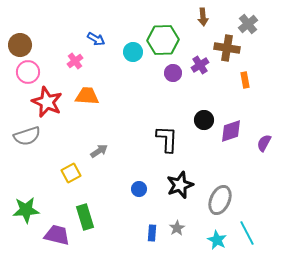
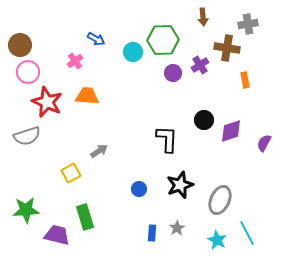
gray cross: rotated 30 degrees clockwise
